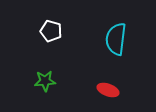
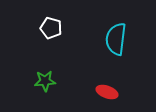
white pentagon: moved 3 px up
red ellipse: moved 1 px left, 2 px down
